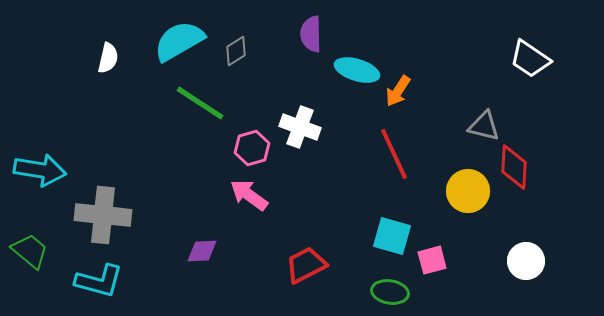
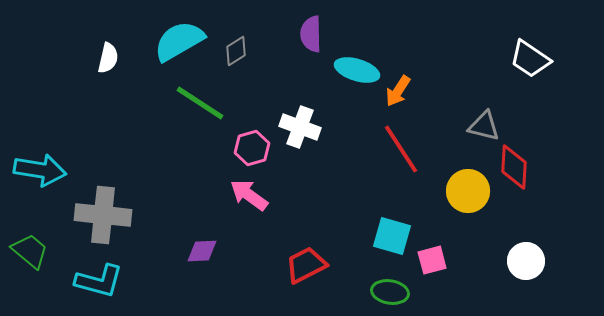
red line: moved 7 px right, 5 px up; rotated 8 degrees counterclockwise
